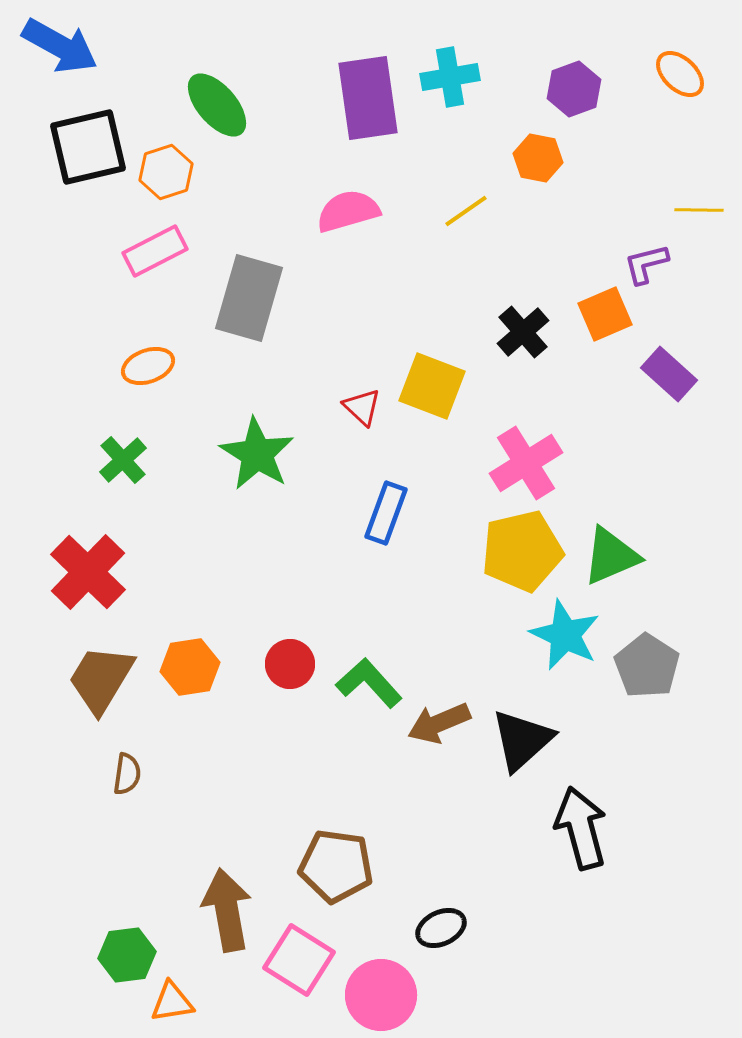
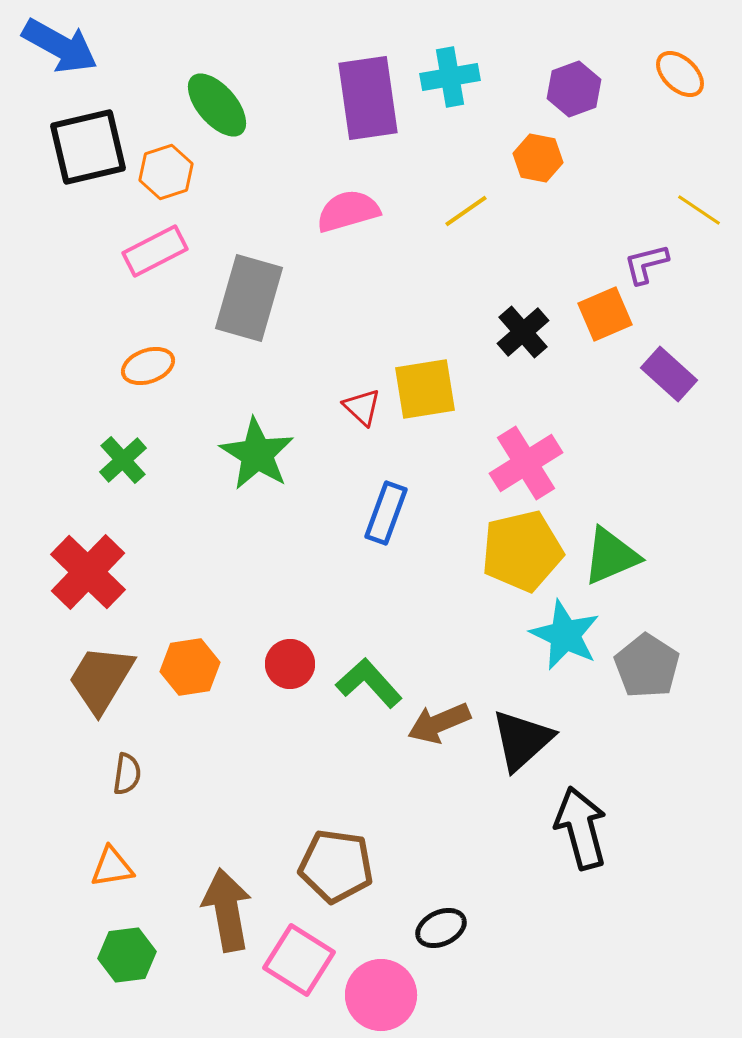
yellow line at (699, 210): rotated 33 degrees clockwise
yellow square at (432, 386): moved 7 px left, 3 px down; rotated 30 degrees counterclockwise
orange triangle at (172, 1002): moved 60 px left, 135 px up
